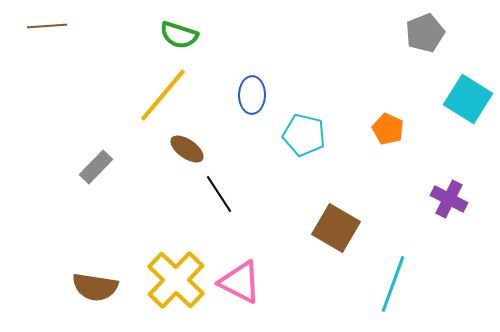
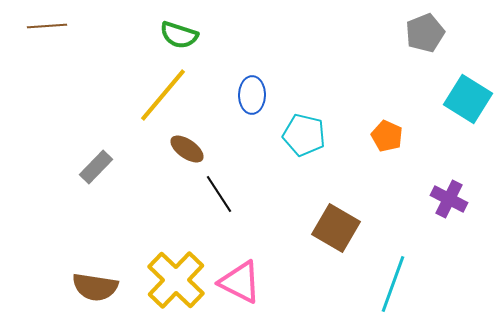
orange pentagon: moved 1 px left, 7 px down
